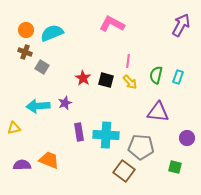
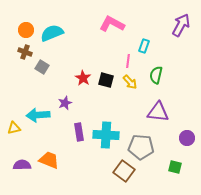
cyan rectangle: moved 34 px left, 31 px up
cyan arrow: moved 9 px down
